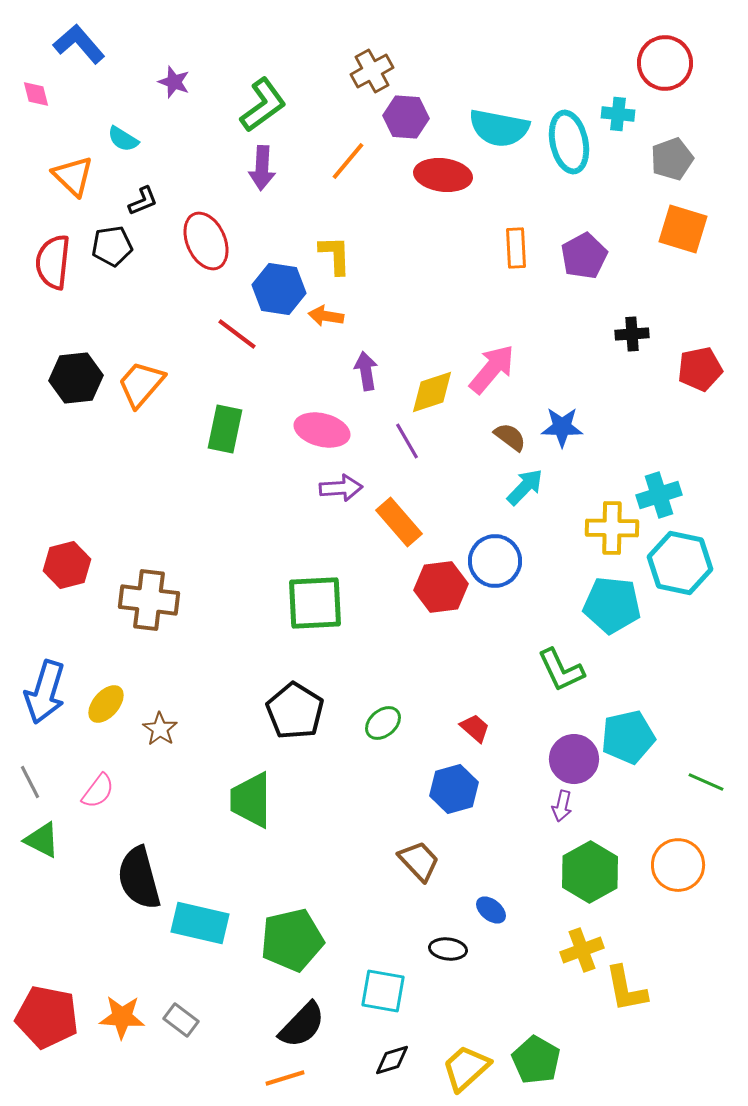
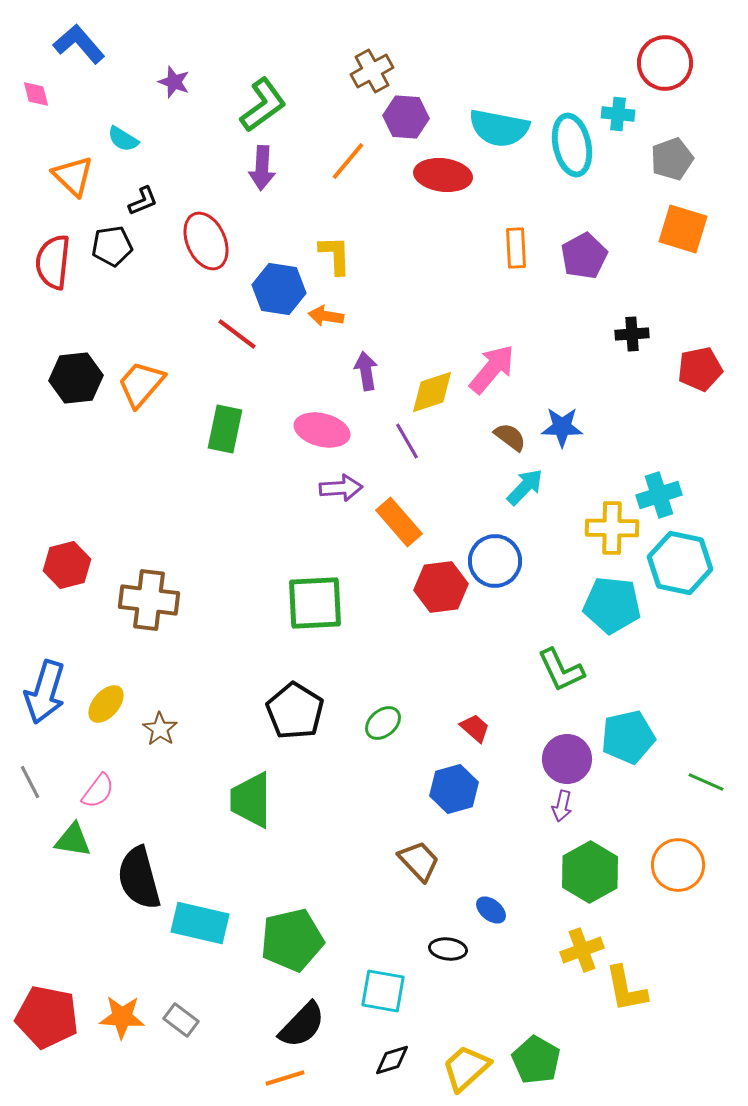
cyan ellipse at (569, 142): moved 3 px right, 3 px down
purple circle at (574, 759): moved 7 px left
green triangle at (42, 840): moved 31 px right; rotated 18 degrees counterclockwise
